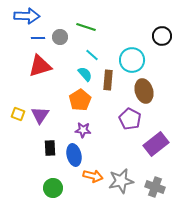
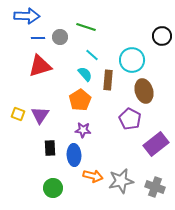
blue ellipse: rotated 10 degrees clockwise
